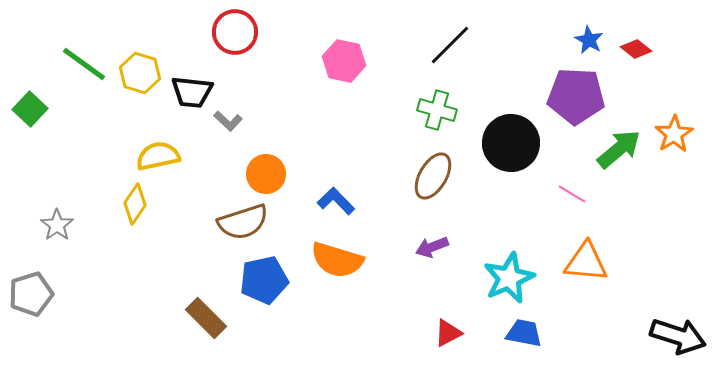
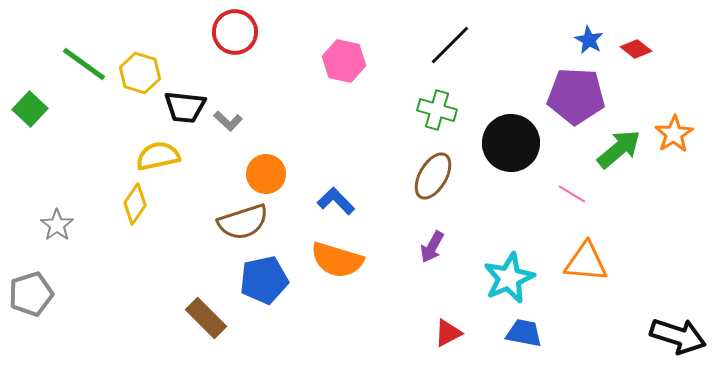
black trapezoid: moved 7 px left, 15 px down
purple arrow: rotated 40 degrees counterclockwise
